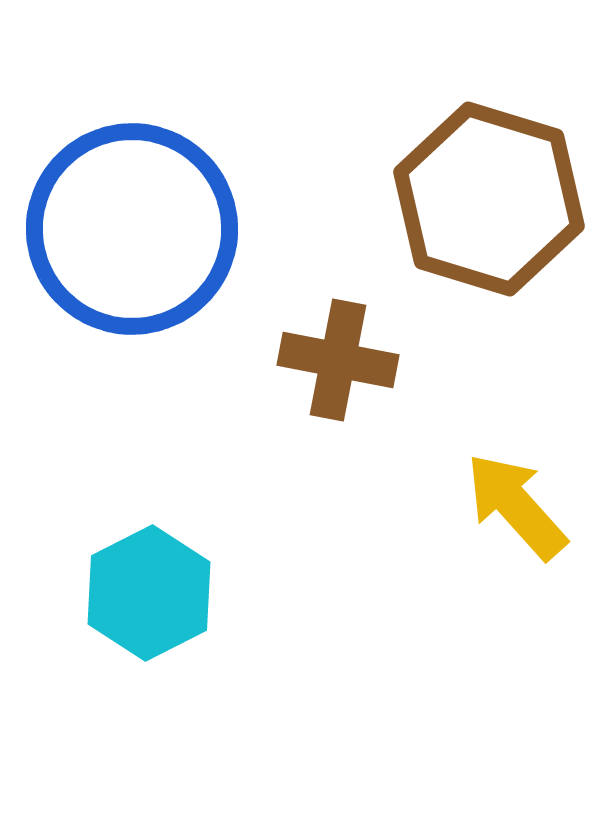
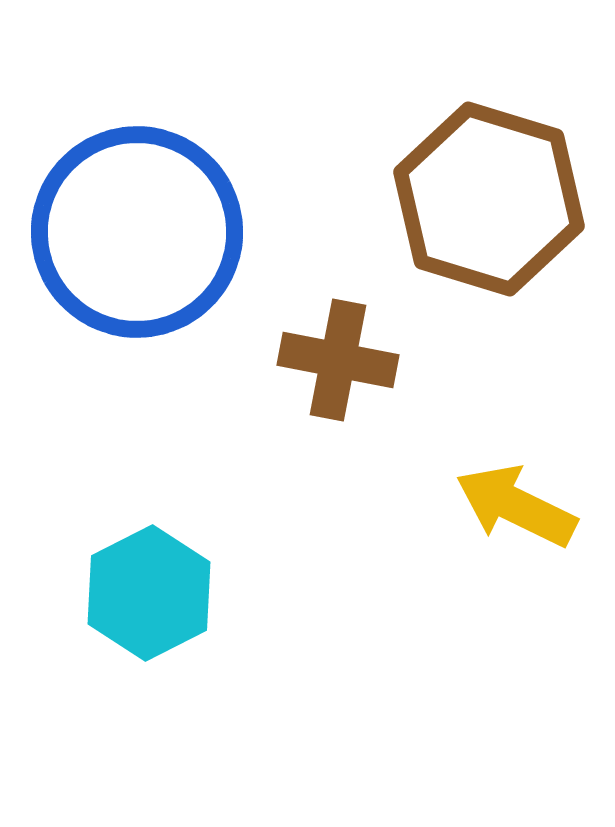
blue circle: moved 5 px right, 3 px down
yellow arrow: rotated 22 degrees counterclockwise
